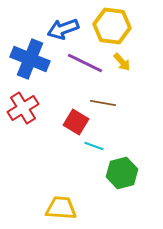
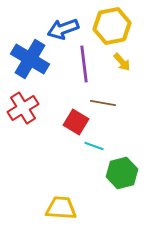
yellow hexagon: rotated 18 degrees counterclockwise
blue cross: rotated 9 degrees clockwise
purple line: moved 1 px left, 1 px down; rotated 57 degrees clockwise
